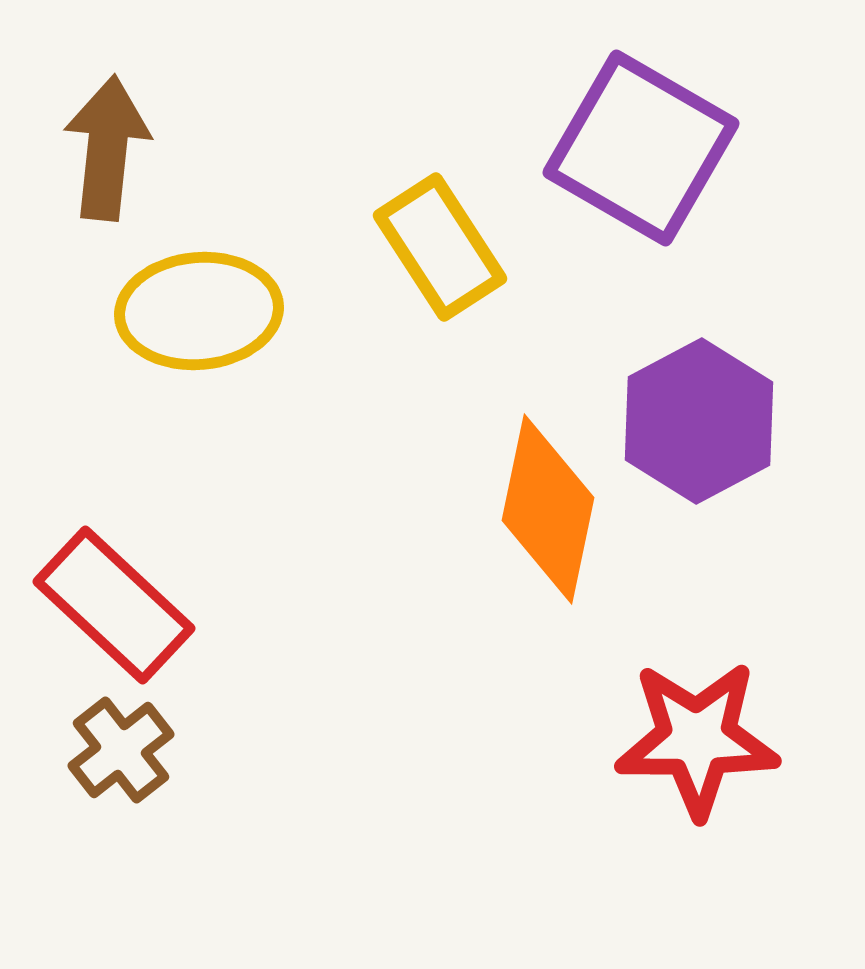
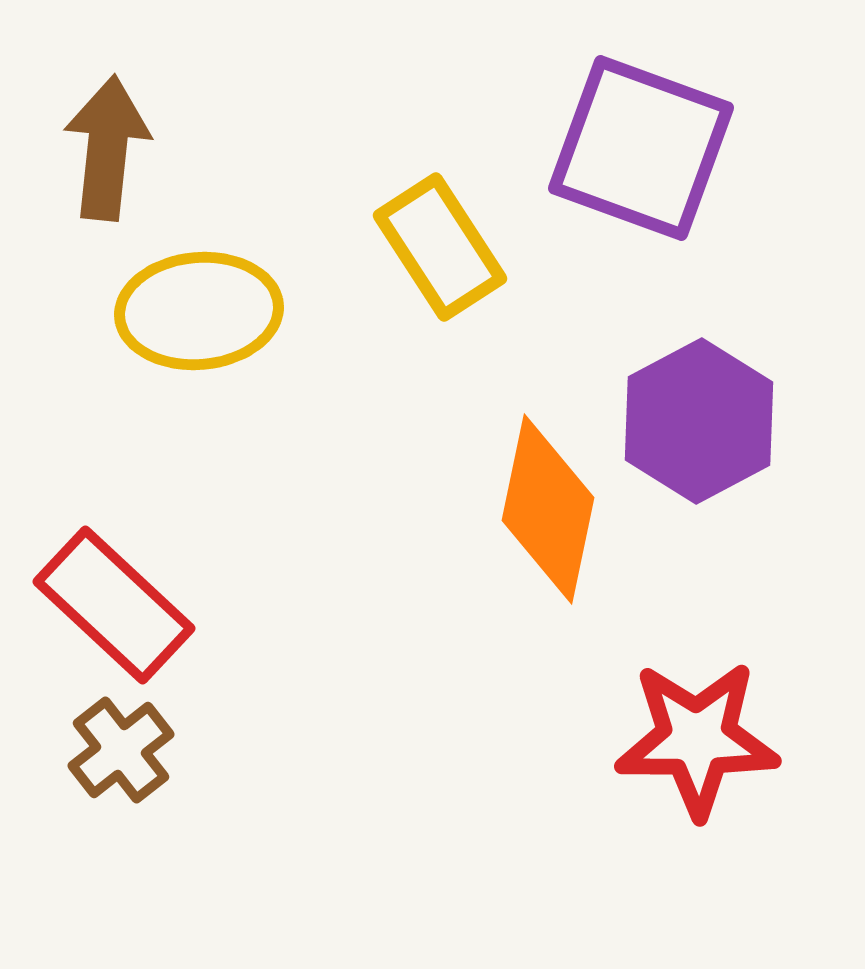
purple square: rotated 10 degrees counterclockwise
